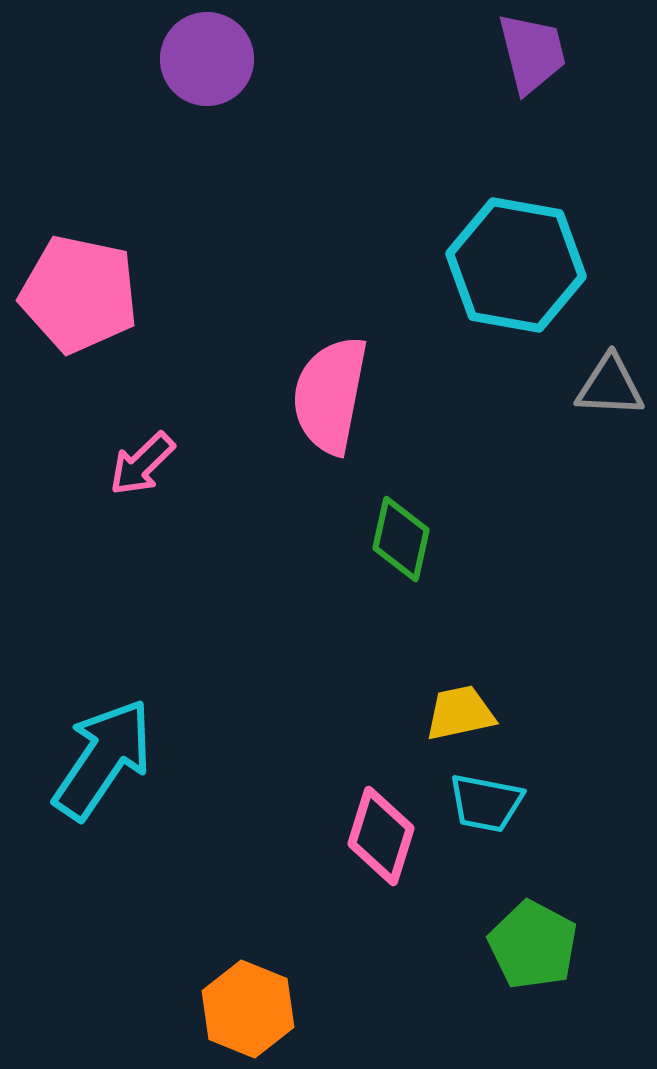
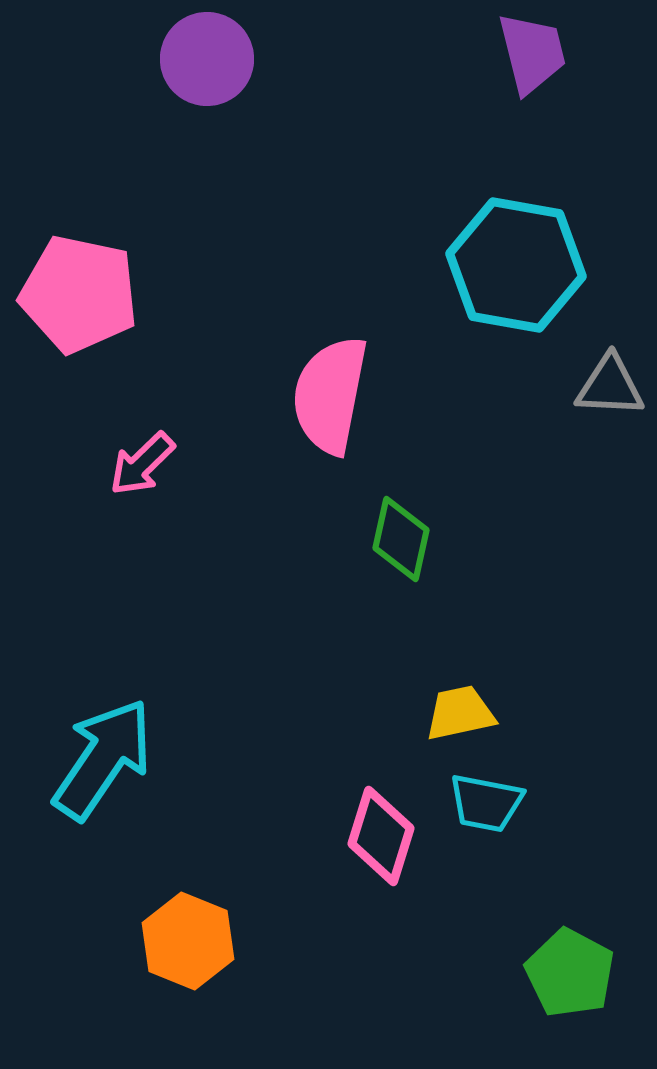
green pentagon: moved 37 px right, 28 px down
orange hexagon: moved 60 px left, 68 px up
